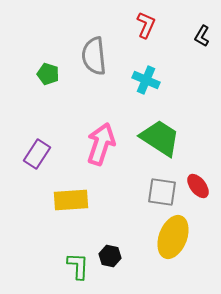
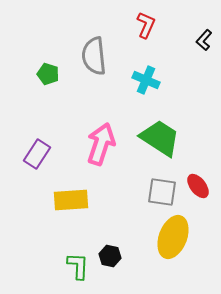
black L-shape: moved 2 px right, 4 px down; rotated 10 degrees clockwise
